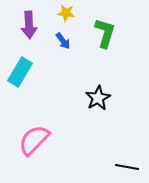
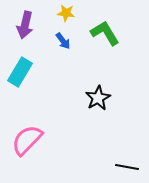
purple arrow: moved 4 px left; rotated 16 degrees clockwise
green L-shape: rotated 48 degrees counterclockwise
pink semicircle: moved 7 px left
